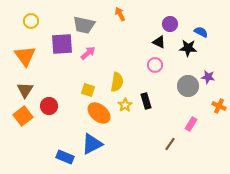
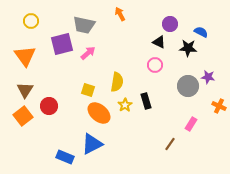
purple square: rotated 10 degrees counterclockwise
